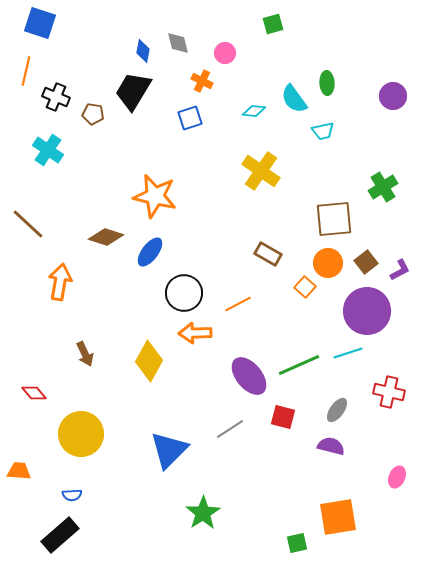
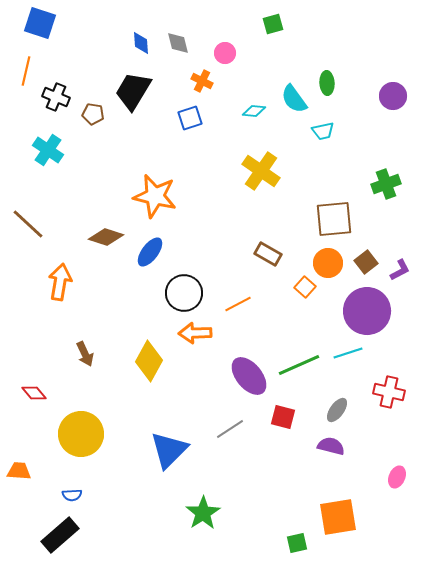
blue diamond at (143, 51): moved 2 px left, 8 px up; rotated 15 degrees counterclockwise
green cross at (383, 187): moved 3 px right, 3 px up; rotated 12 degrees clockwise
